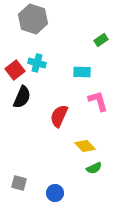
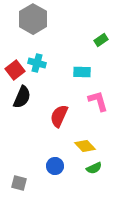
gray hexagon: rotated 12 degrees clockwise
blue circle: moved 27 px up
